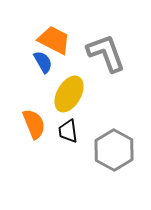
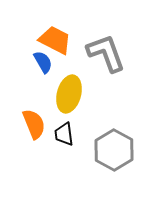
orange trapezoid: moved 1 px right
yellow ellipse: rotated 15 degrees counterclockwise
black trapezoid: moved 4 px left, 3 px down
